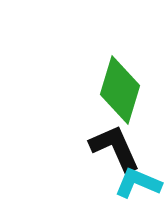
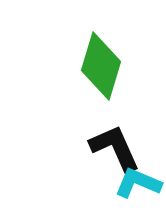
green diamond: moved 19 px left, 24 px up
